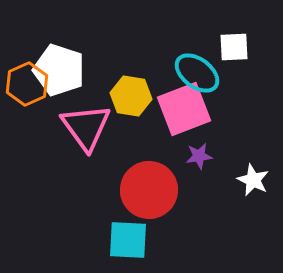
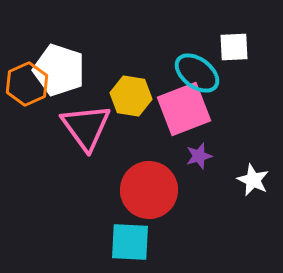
purple star: rotated 8 degrees counterclockwise
cyan square: moved 2 px right, 2 px down
